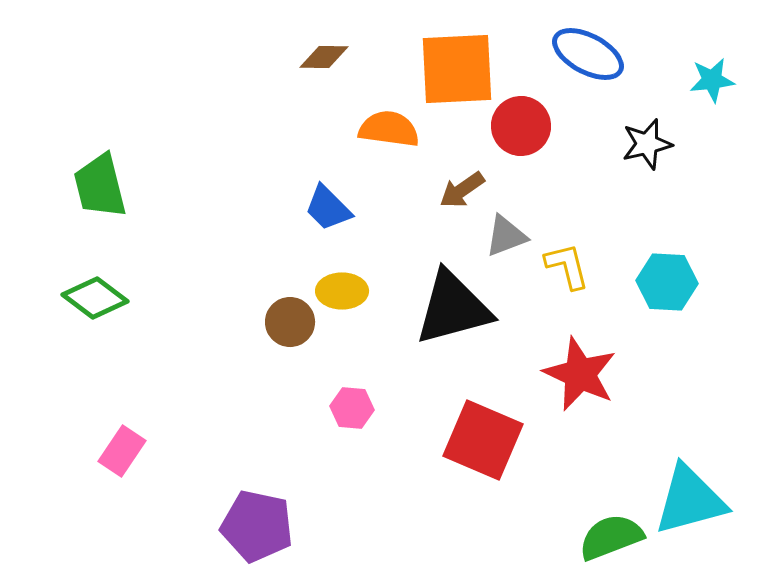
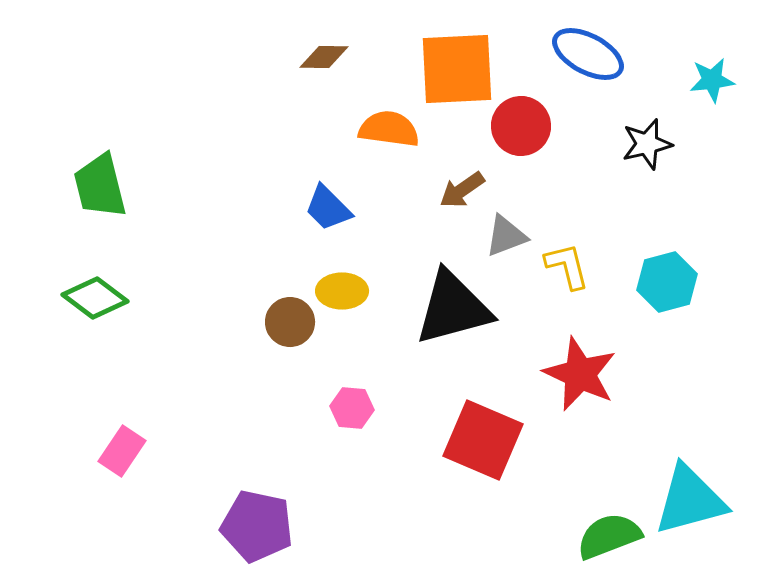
cyan hexagon: rotated 18 degrees counterclockwise
green semicircle: moved 2 px left, 1 px up
